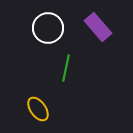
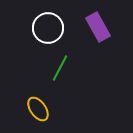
purple rectangle: rotated 12 degrees clockwise
green line: moved 6 px left; rotated 16 degrees clockwise
